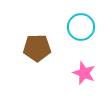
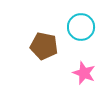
brown pentagon: moved 7 px right, 2 px up; rotated 12 degrees clockwise
